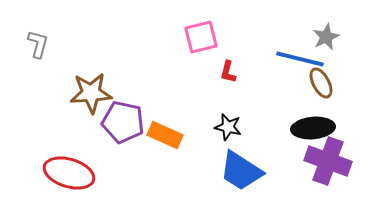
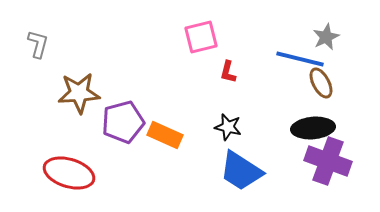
brown star: moved 12 px left
purple pentagon: rotated 27 degrees counterclockwise
